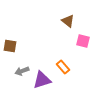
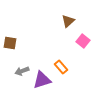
brown triangle: rotated 40 degrees clockwise
pink square: rotated 24 degrees clockwise
brown square: moved 3 px up
orange rectangle: moved 2 px left
